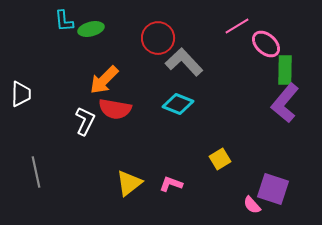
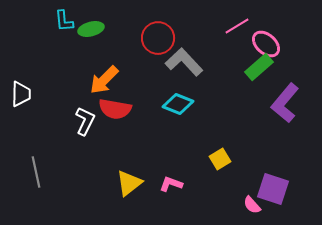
green rectangle: moved 26 px left, 3 px up; rotated 48 degrees clockwise
